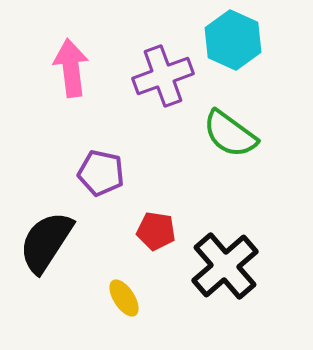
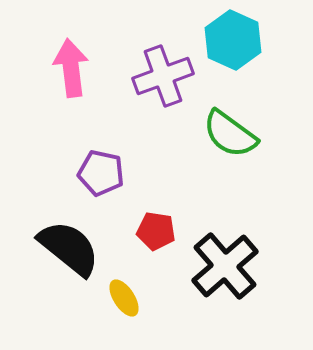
black semicircle: moved 23 px right, 6 px down; rotated 96 degrees clockwise
